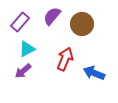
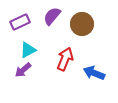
purple rectangle: rotated 24 degrees clockwise
cyan triangle: moved 1 px right, 1 px down
purple arrow: moved 1 px up
